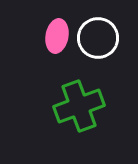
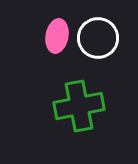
green cross: rotated 9 degrees clockwise
